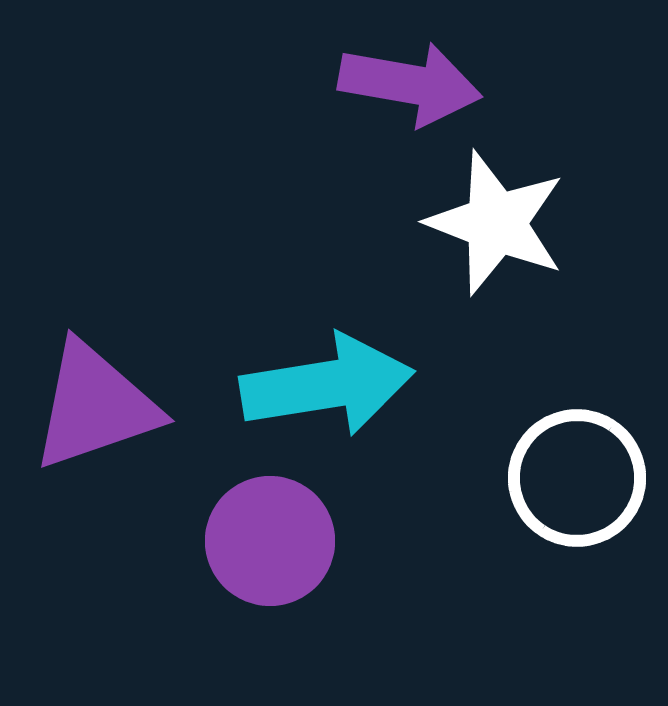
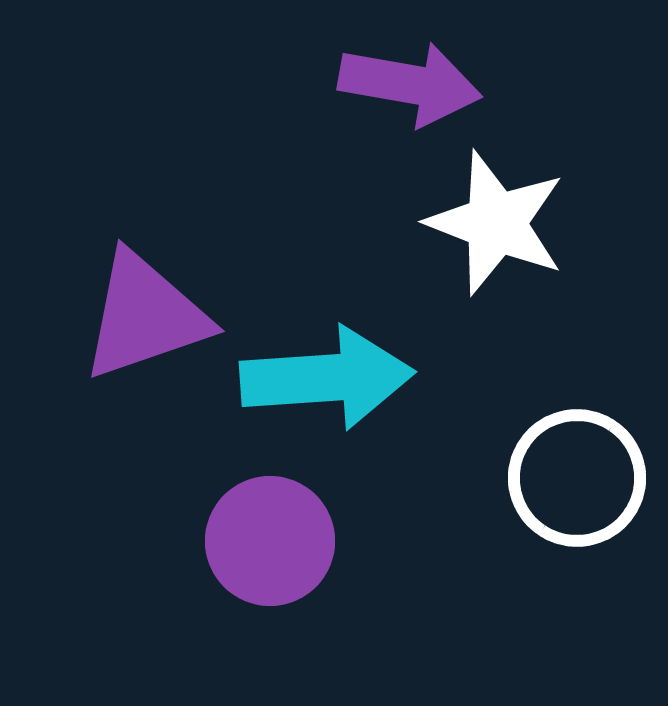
cyan arrow: moved 7 px up; rotated 5 degrees clockwise
purple triangle: moved 50 px right, 90 px up
